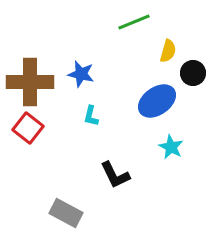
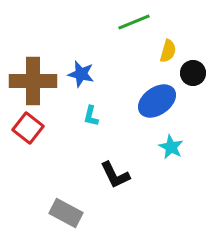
brown cross: moved 3 px right, 1 px up
